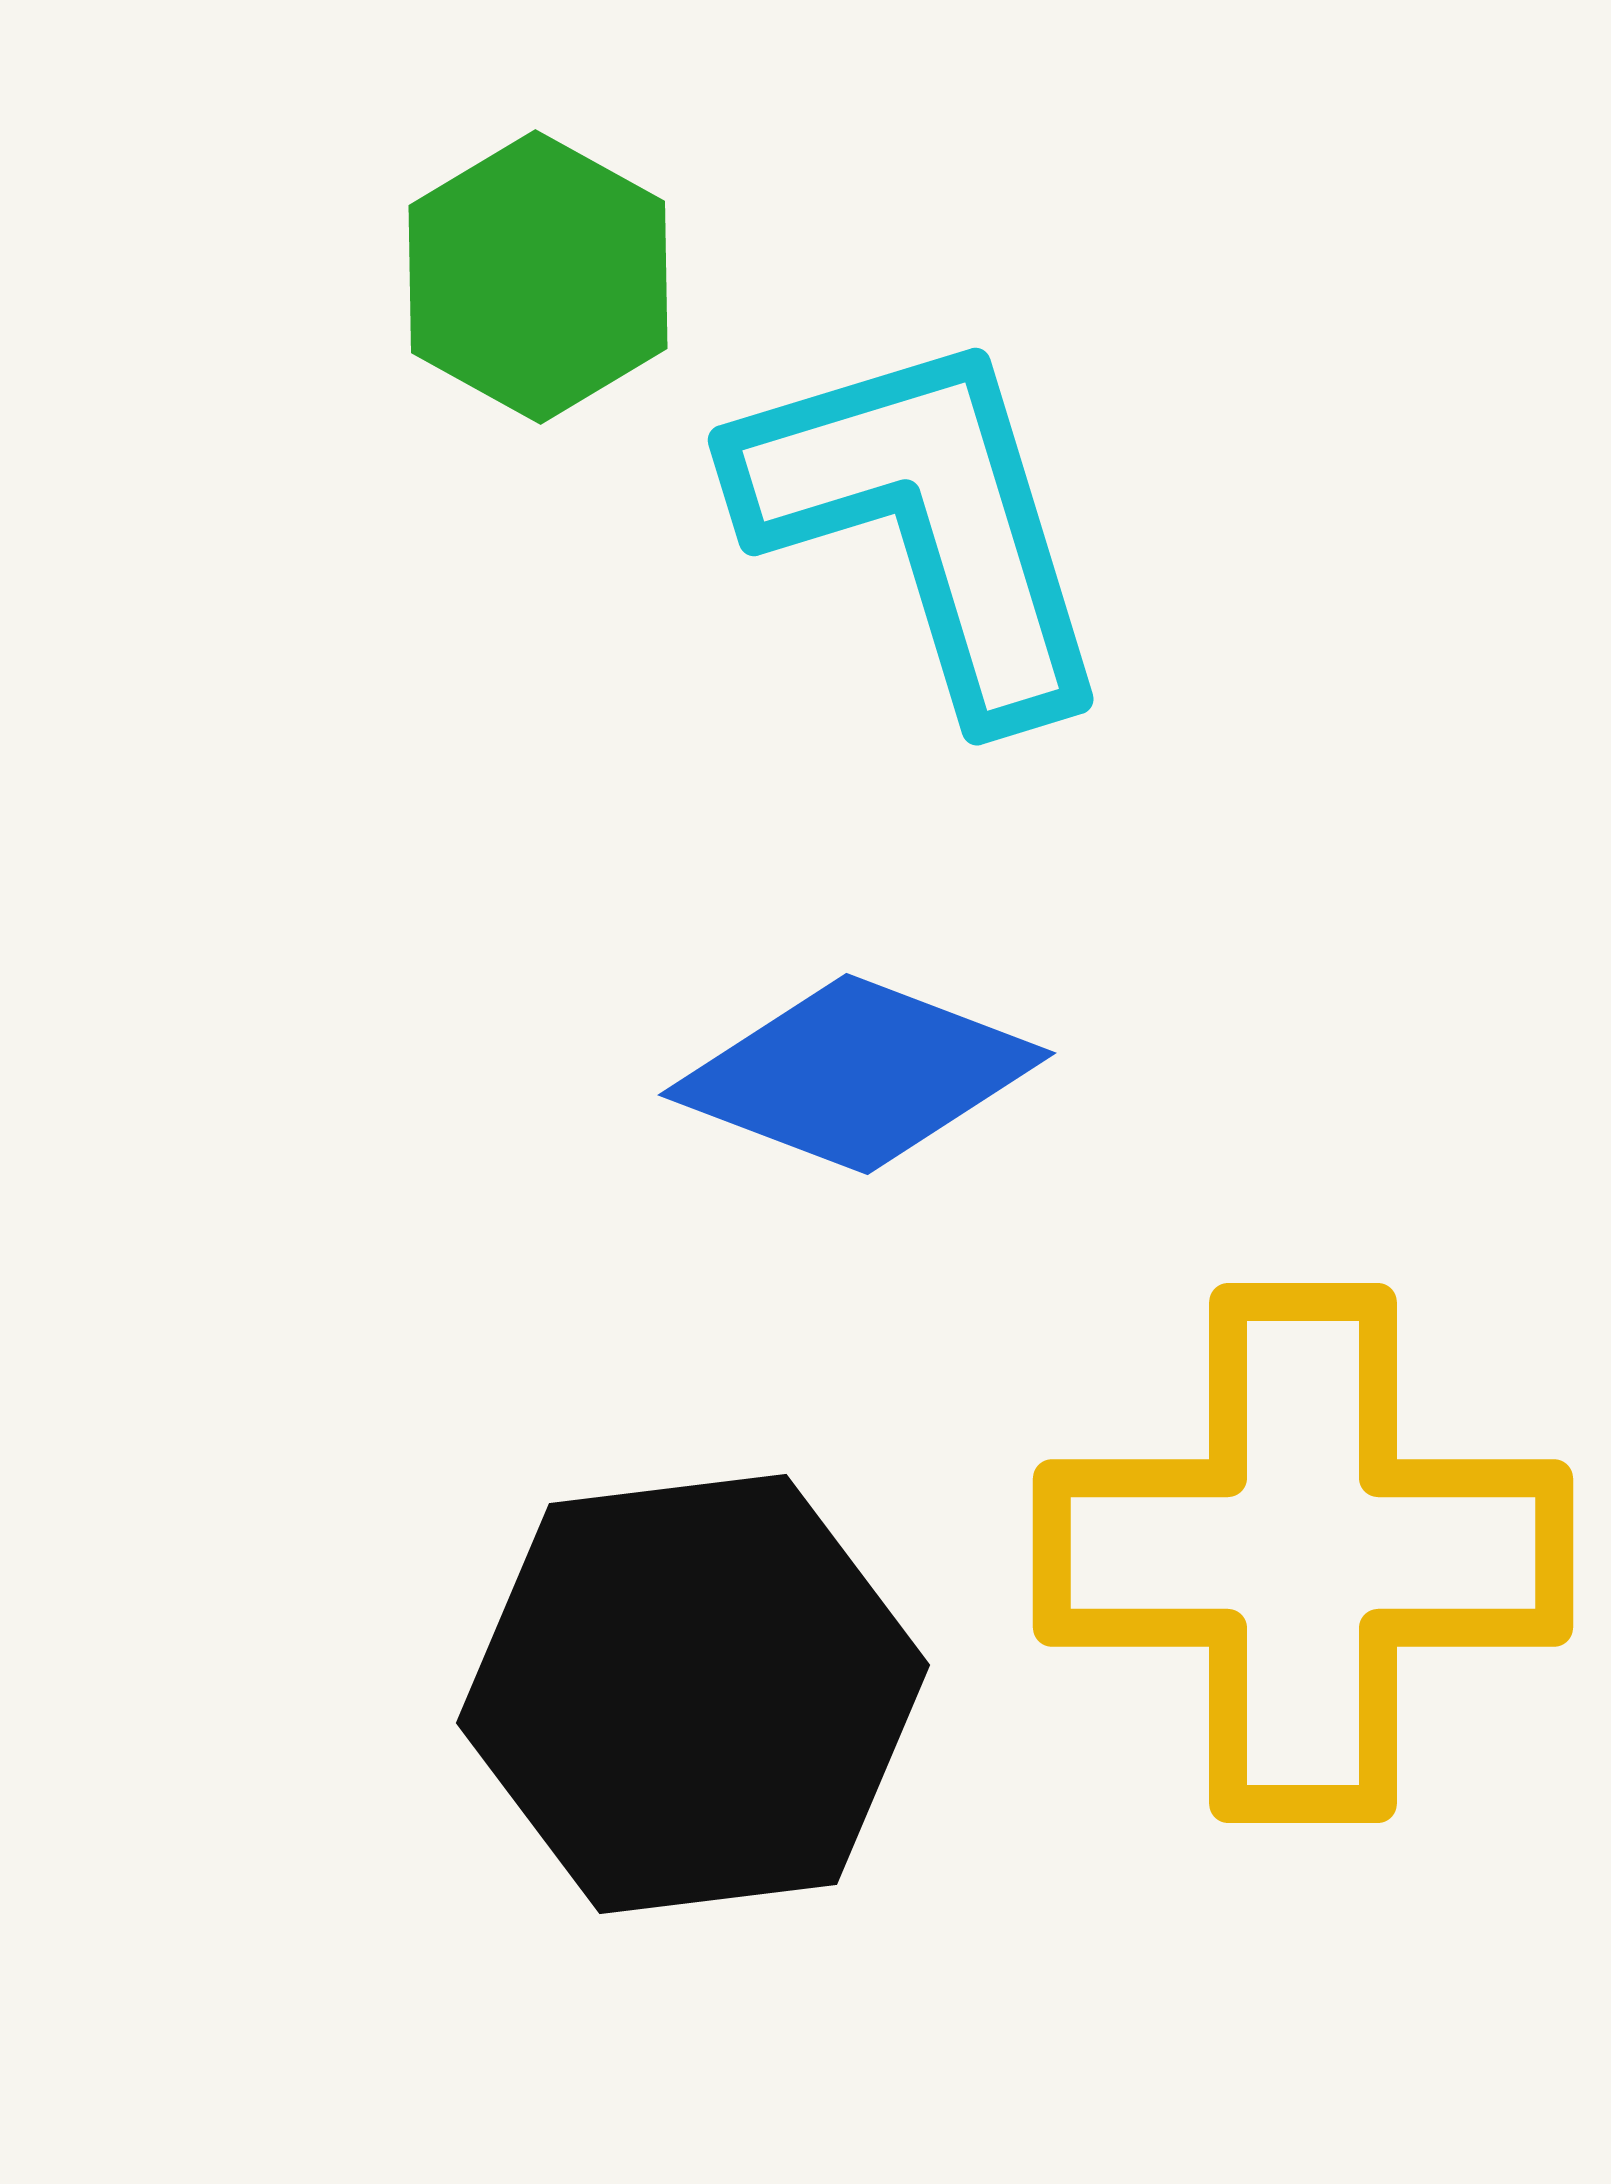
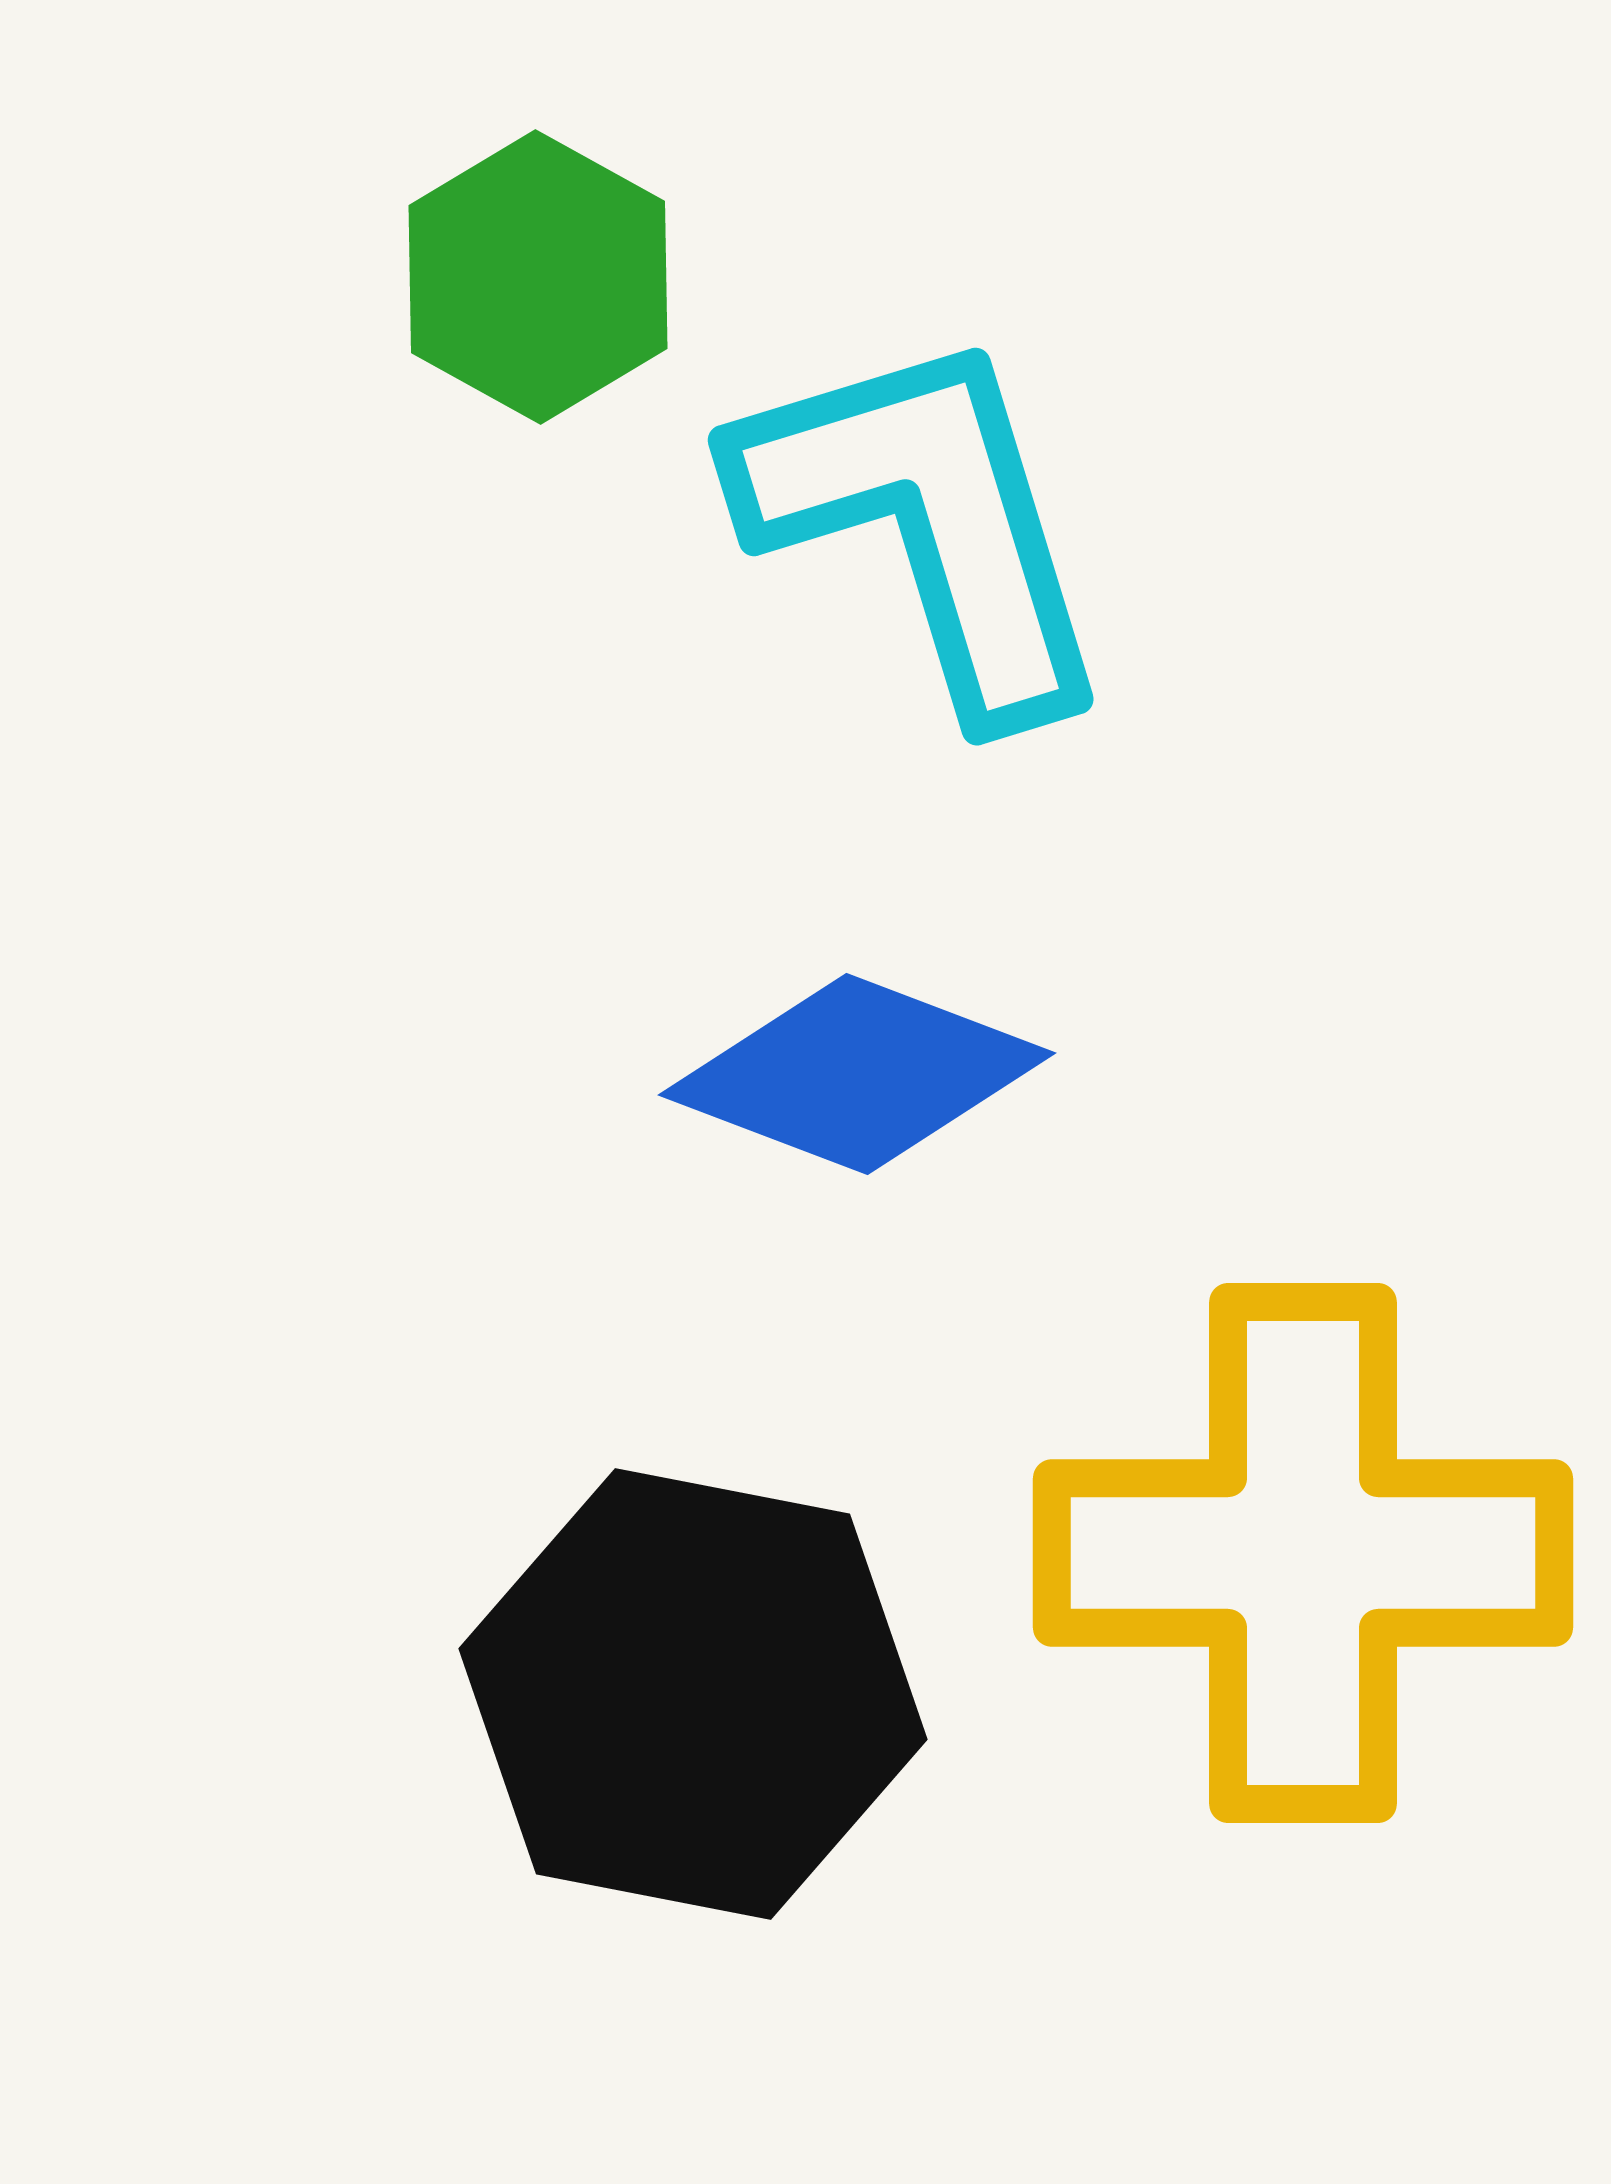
black hexagon: rotated 18 degrees clockwise
